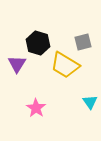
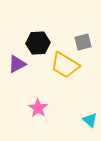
black hexagon: rotated 20 degrees counterclockwise
purple triangle: rotated 30 degrees clockwise
cyan triangle: moved 18 px down; rotated 14 degrees counterclockwise
pink star: moved 2 px right
